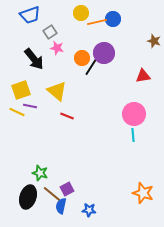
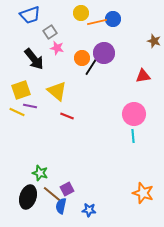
cyan line: moved 1 px down
